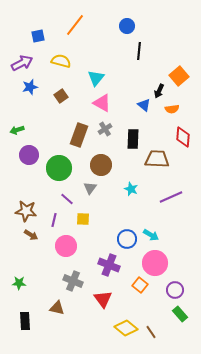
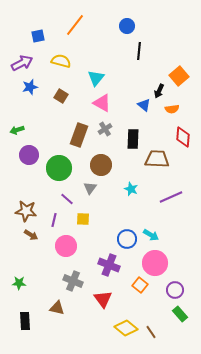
brown square at (61, 96): rotated 24 degrees counterclockwise
